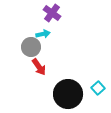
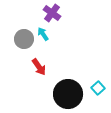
cyan arrow: rotated 112 degrees counterclockwise
gray circle: moved 7 px left, 8 px up
